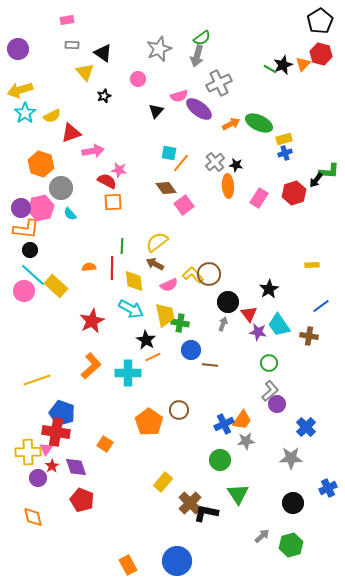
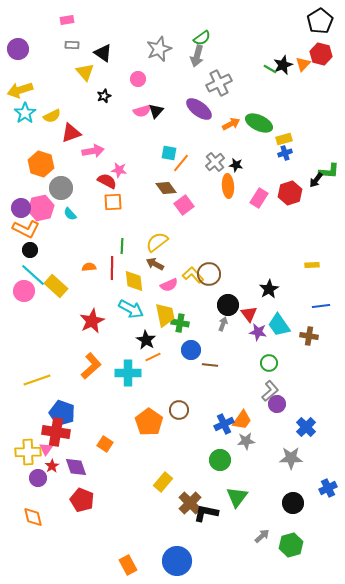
pink semicircle at (179, 96): moved 37 px left, 15 px down
red hexagon at (294, 193): moved 4 px left
orange L-shape at (26, 229): rotated 20 degrees clockwise
black circle at (228, 302): moved 3 px down
blue line at (321, 306): rotated 30 degrees clockwise
green triangle at (238, 494): moved 1 px left, 3 px down; rotated 10 degrees clockwise
